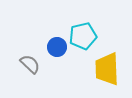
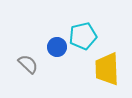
gray semicircle: moved 2 px left
